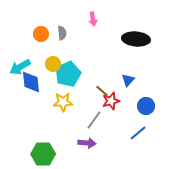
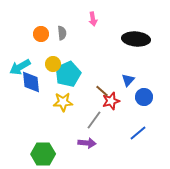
blue circle: moved 2 px left, 9 px up
